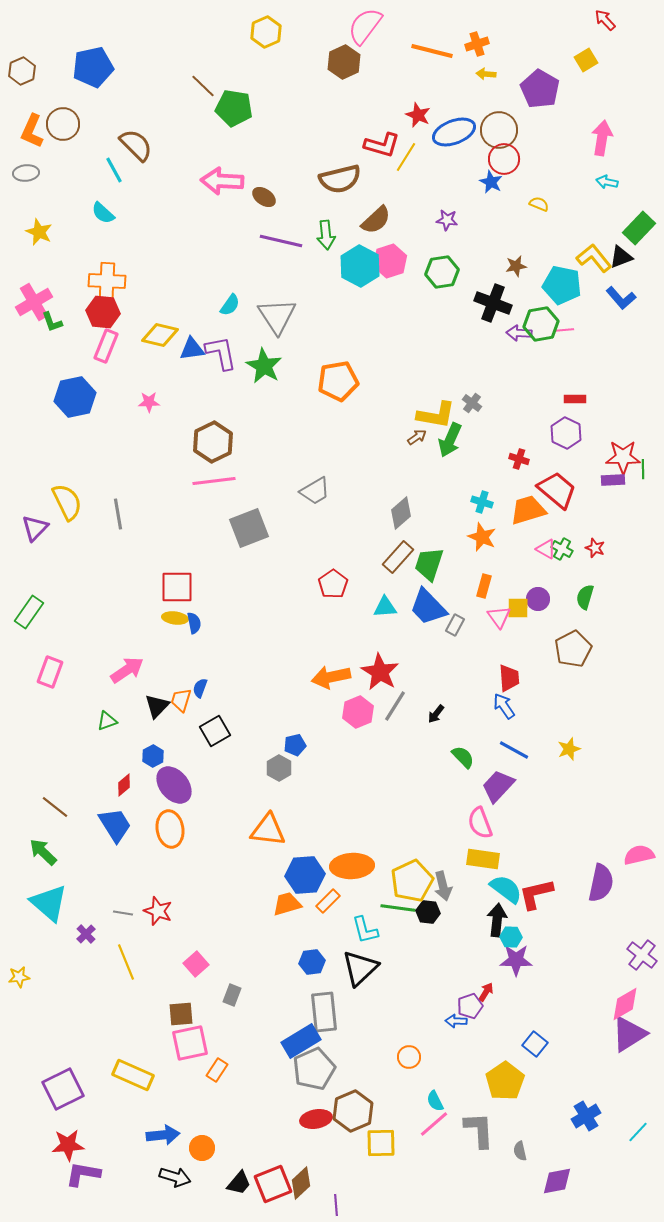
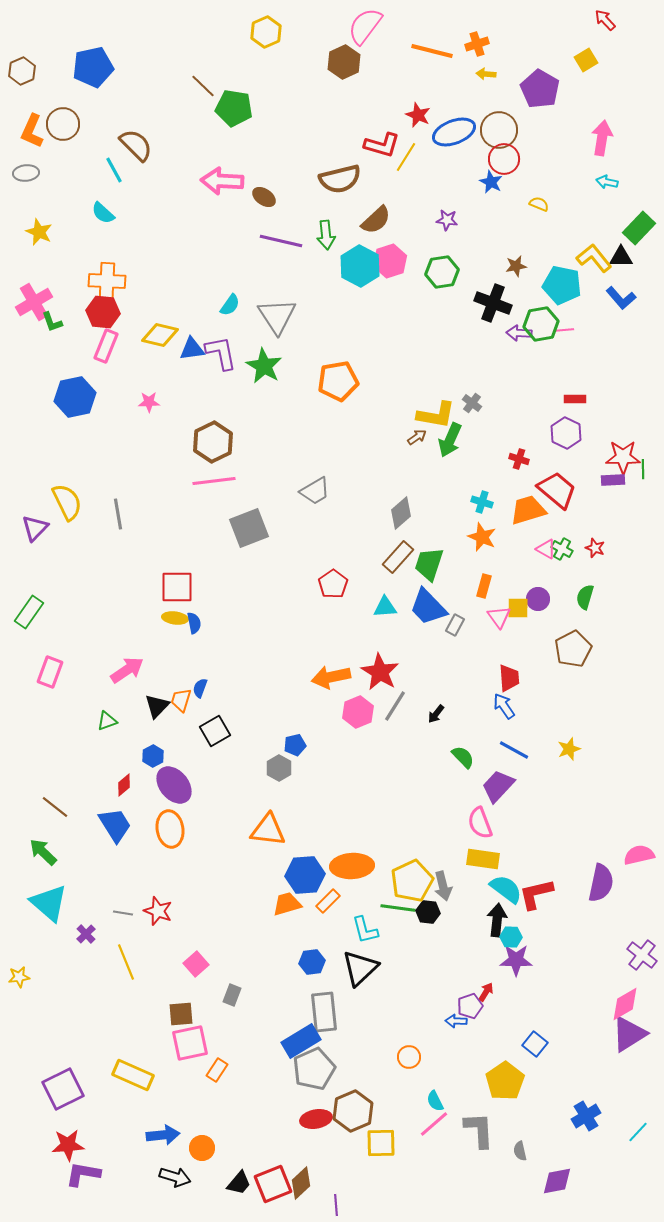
black triangle at (621, 257): rotated 20 degrees clockwise
